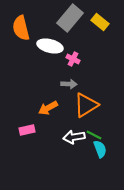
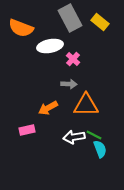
gray rectangle: rotated 68 degrees counterclockwise
orange semicircle: rotated 55 degrees counterclockwise
white ellipse: rotated 25 degrees counterclockwise
pink cross: rotated 16 degrees clockwise
orange triangle: rotated 32 degrees clockwise
